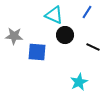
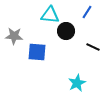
cyan triangle: moved 4 px left; rotated 18 degrees counterclockwise
black circle: moved 1 px right, 4 px up
cyan star: moved 2 px left, 1 px down
